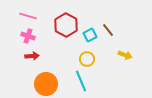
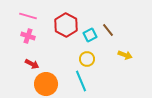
red arrow: moved 8 px down; rotated 32 degrees clockwise
